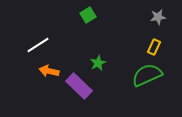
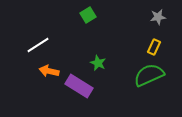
green star: rotated 21 degrees counterclockwise
green semicircle: moved 2 px right
purple rectangle: rotated 12 degrees counterclockwise
